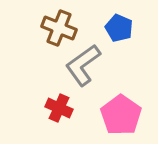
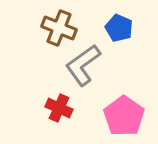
pink pentagon: moved 3 px right, 1 px down
